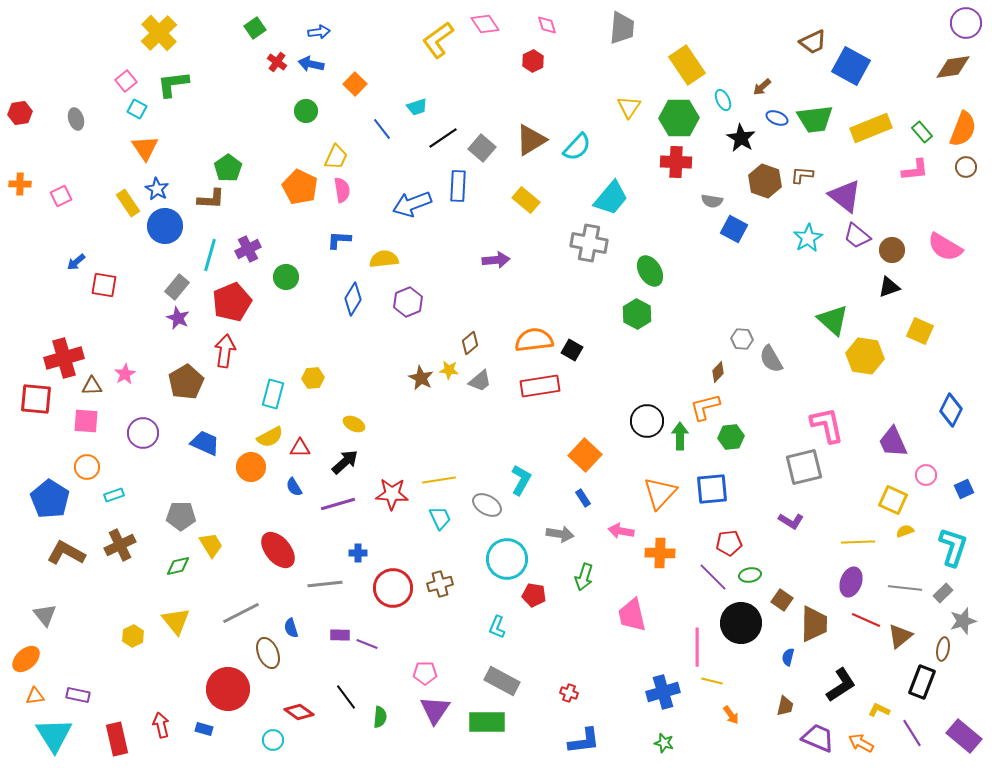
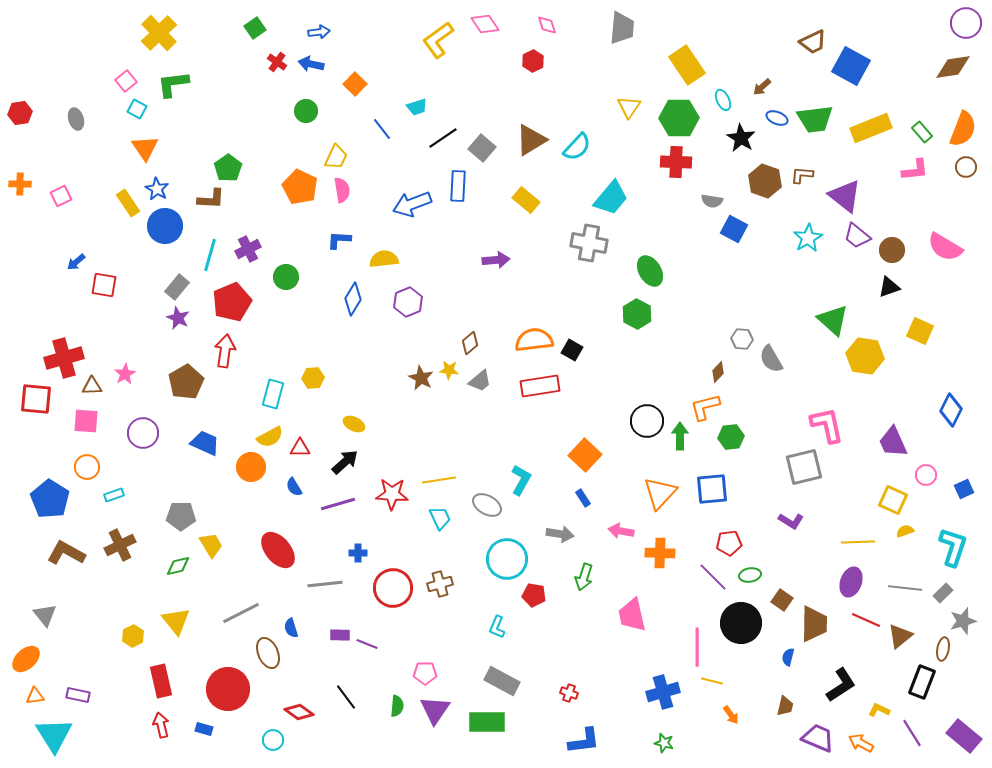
green semicircle at (380, 717): moved 17 px right, 11 px up
red rectangle at (117, 739): moved 44 px right, 58 px up
